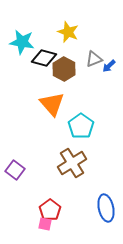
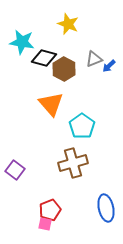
yellow star: moved 8 px up
orange triangle: moved 1 px left
cyan pentagon: moved 1 px right
brown cross: moved 1 px right; rotated 16 degrees clockwise
red pentagon: rotated 15 degrees clockwise
